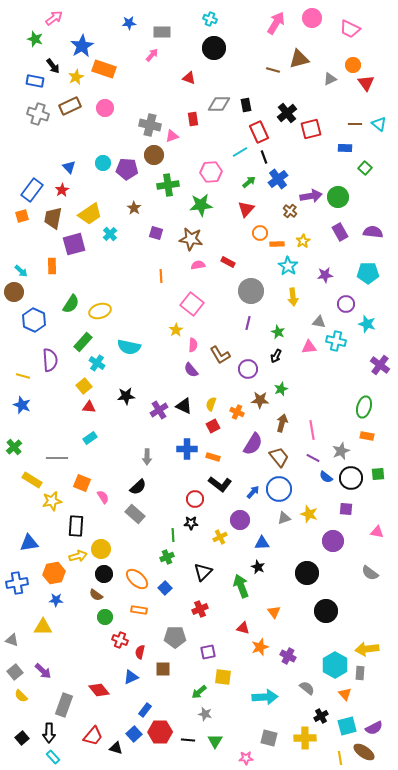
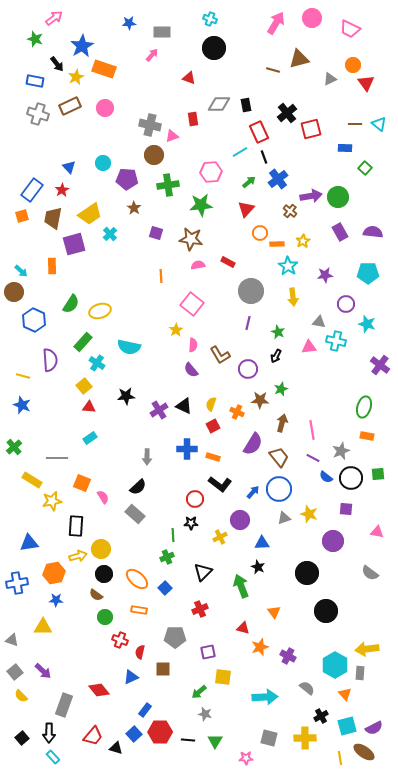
black arrow at (53, 66): moved 4 px right, 2 px up
purple pentagon at (127, 169): moved 10 px down
